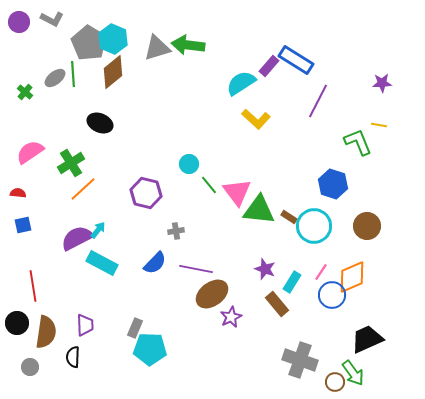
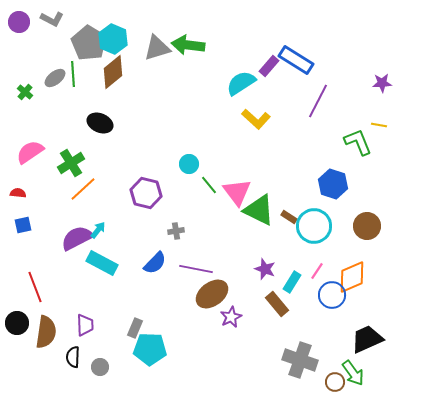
green triangle at (259, 210): rotated 20 degrees clockwise
pink line at (321, 272): moved 4 px left, 1 px up
red line at (33, 286): moved 2 px right, 1 px down; rotated 12 degrees counterclockwise
gray circle at (30, 367): moved 70 px right
